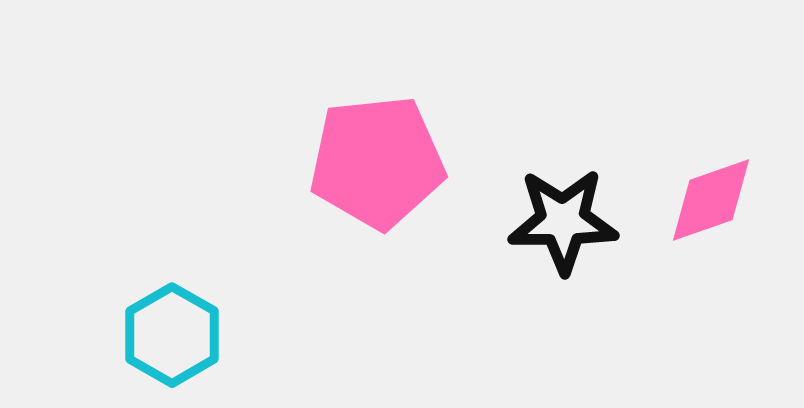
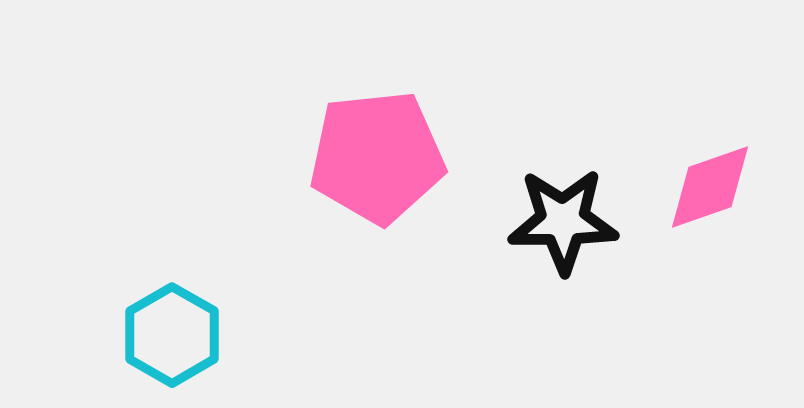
pink pentagon: moved 5 px up
pink diamond: moved 1 px left, 13 px up
